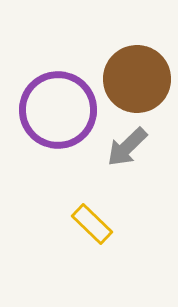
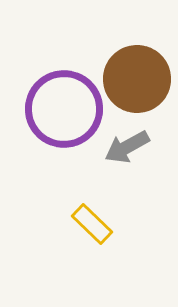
purple circle: moved 6 px right, 1 px up
gray arrow: rotated 15 degrees clockwise
